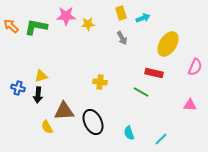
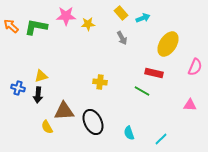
yellow rectangle: rotated 24 degrees counterclockwise
green line: moved 1 px right, 1 px up
